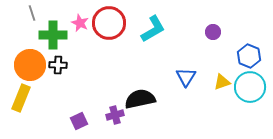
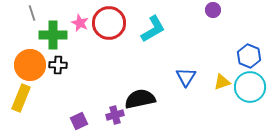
purple circle: moved 22 px up
